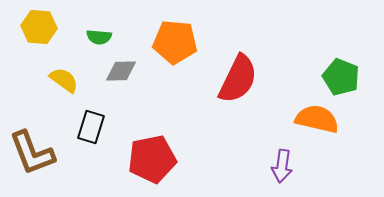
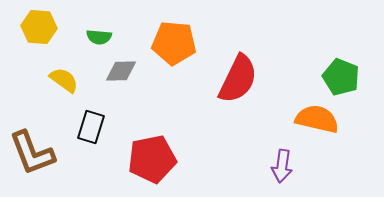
orange pentagon: moved 1 px left, 1 px down
